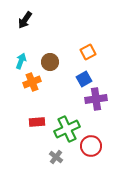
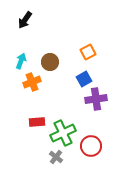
green cross: moved 4 px left, 4 px down
